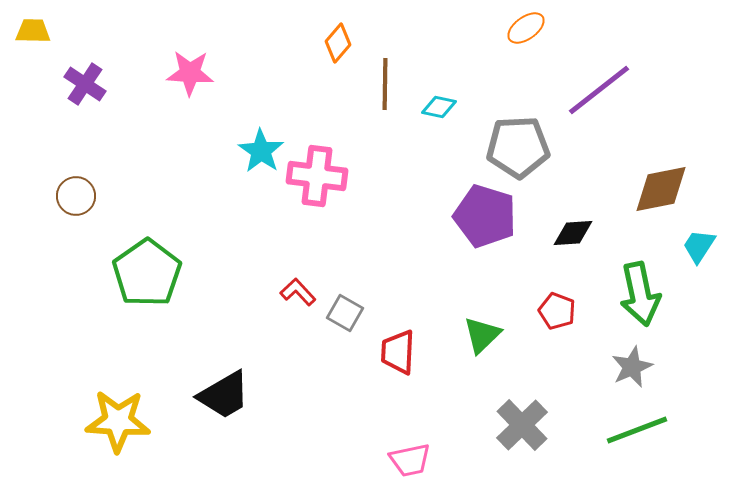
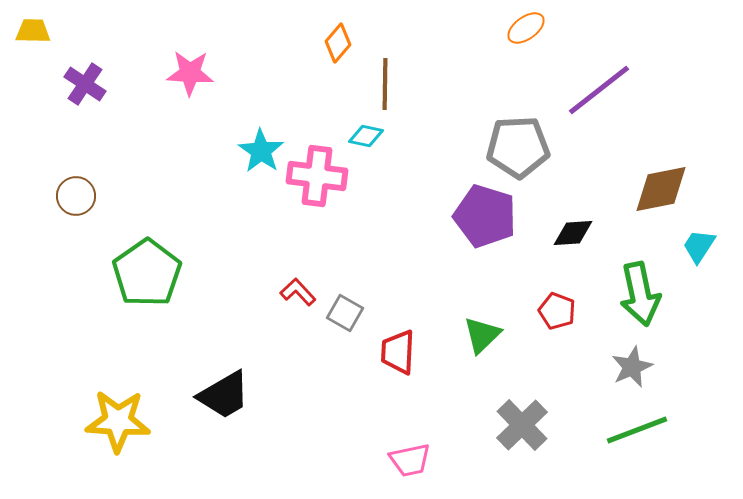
cyan diamond: moved 73 px left, 29 px down
